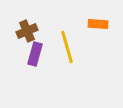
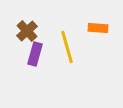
orange rectangle: moved 4 px down
brown cross: rotated 20 degrees counterclockwise
